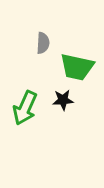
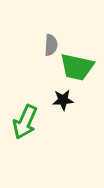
gray semicircle: moved 8 px right, 2 px down
green arrow: moved 14 px down
